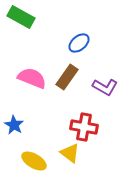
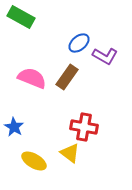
purple L-shape: moved 31 px up
blue star: moved 2 px down
